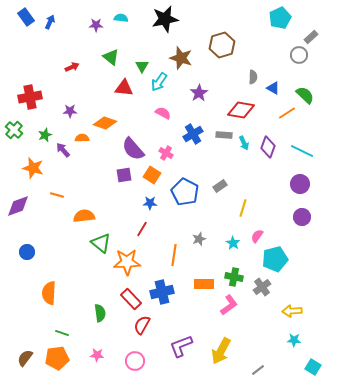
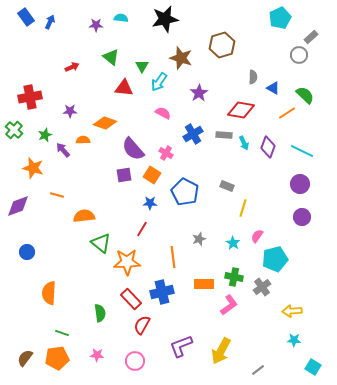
orange semicircle at (82, 138): moved 1 px right, 2 px down
gray rectangle at (220, 186): moved 7 px right; rotated 56 degrees clockwise
orange line at (174, 255): moved 1 px left, 2 px down; rotated 15 degrees counterclockwise
